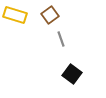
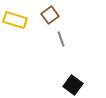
yellow rectangle: moved 5 px down
black square: moved 1 px right, 11 px down
